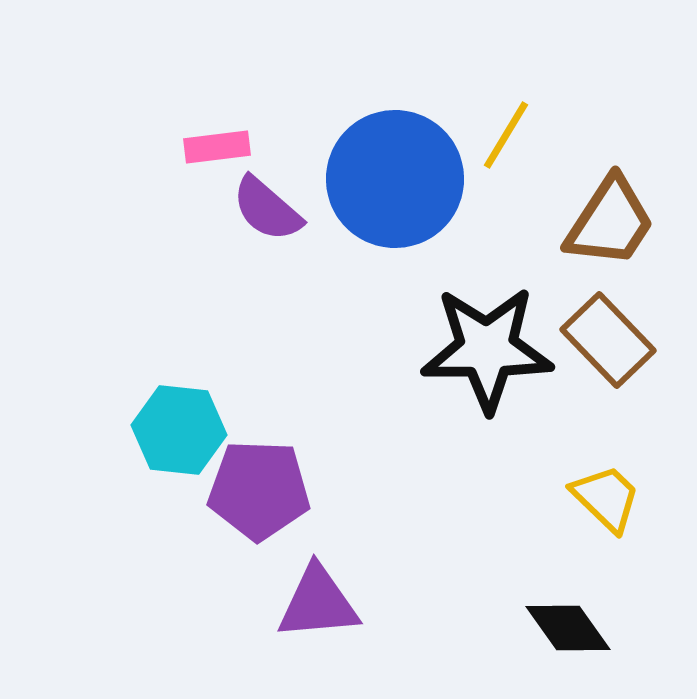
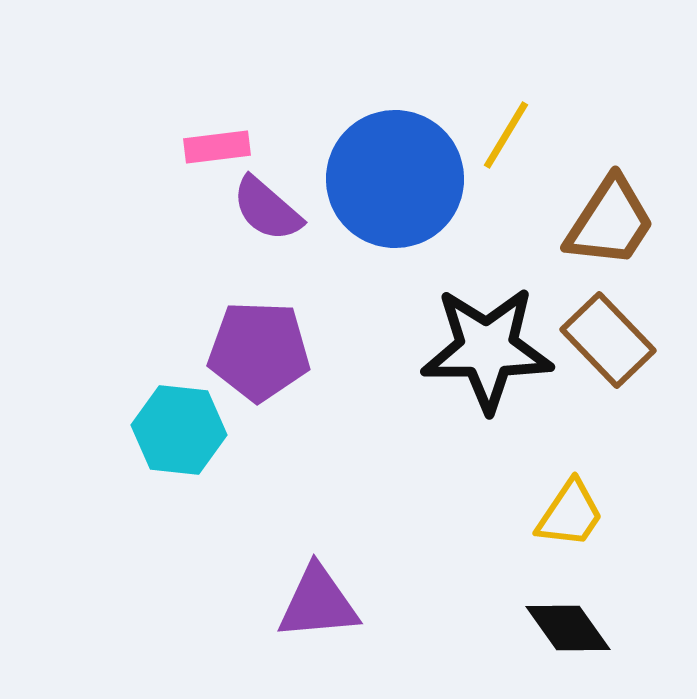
purple pentagon: moved 139 px up
yellow trapezoid: moved 36 px left, 16 px down; rotated 80 degrees clockwise
